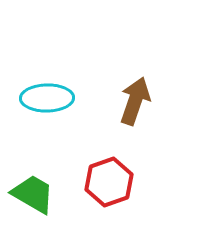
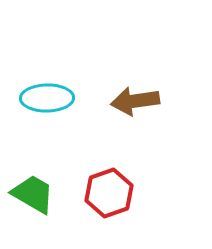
brown arrow: rotated 117 degrees counterclockwise
red hexagon: moved 11 px down
